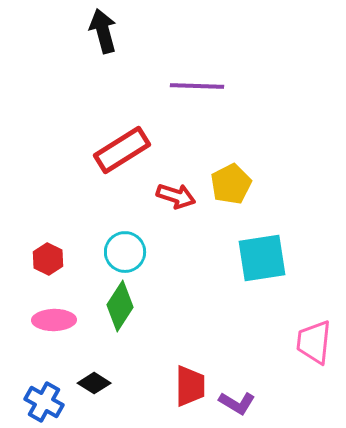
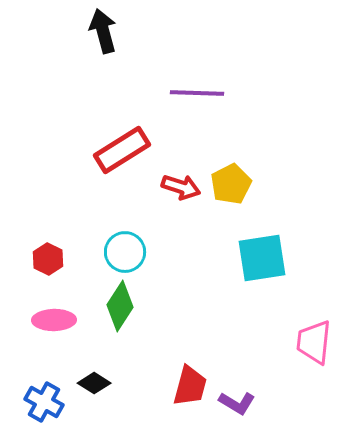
purple line: moved 7 px down
red arrow: moved 5 px right, 9 px up
red trapezoid: rotated 15 degrees clockwise
